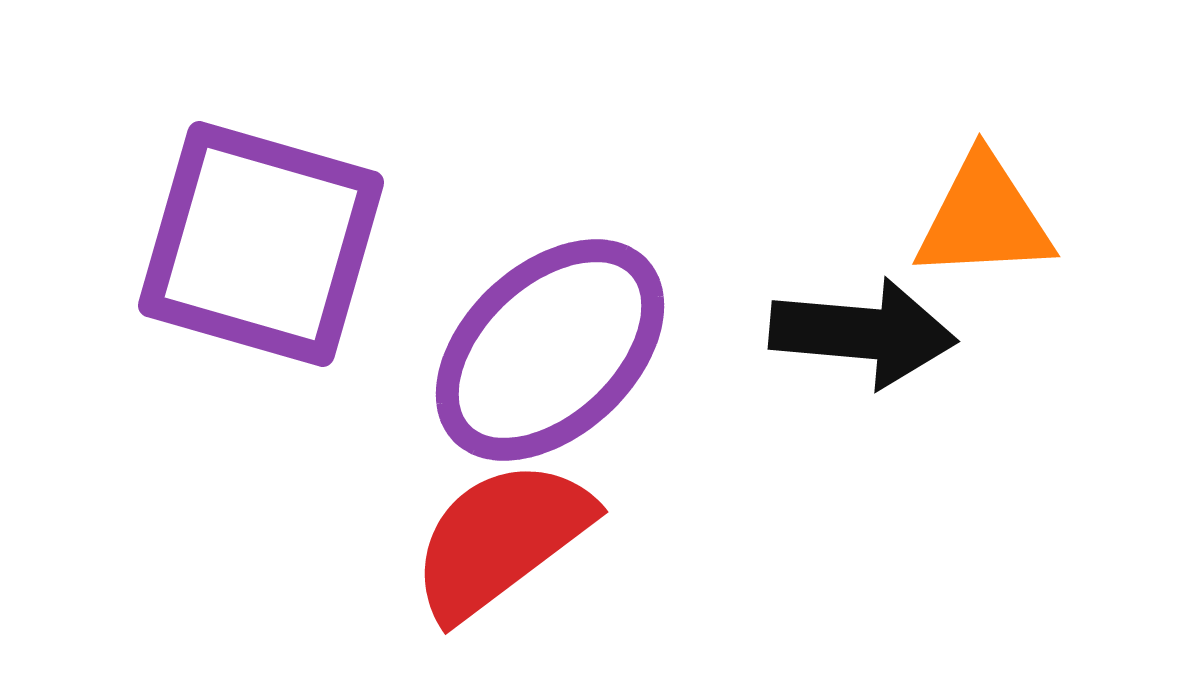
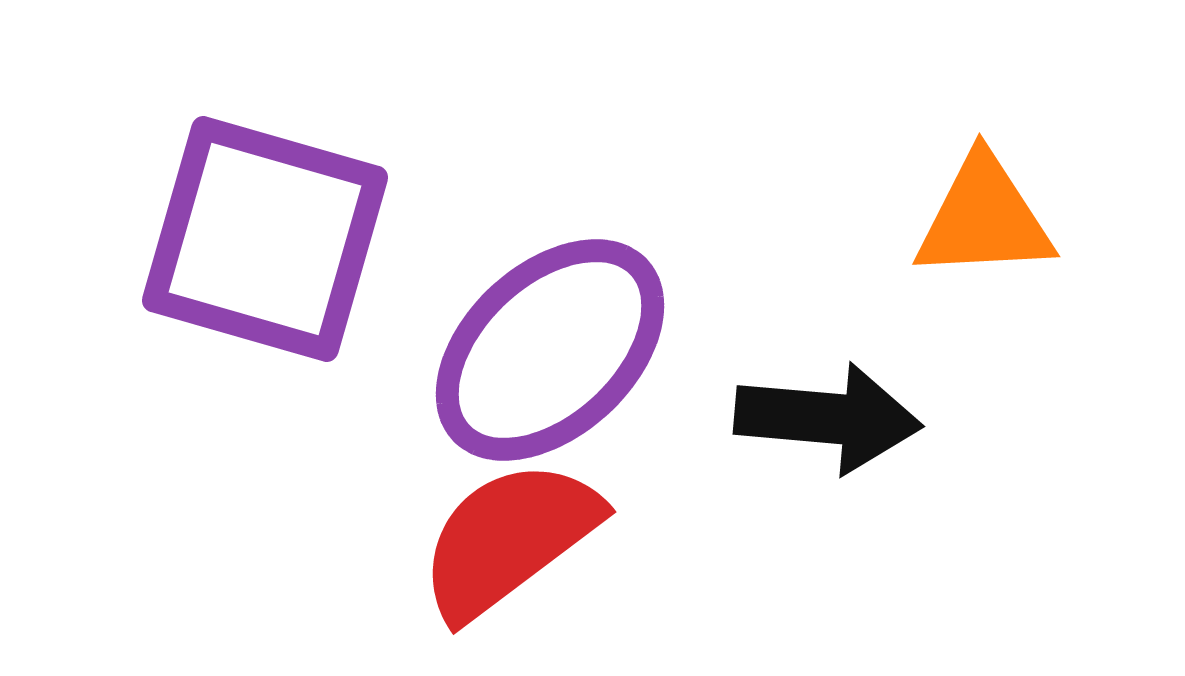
purple square: moved 4 px right, 5 px up
black arrow: moved 35 px left, 85 px down
red semicircle: moved 8 px right
